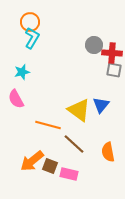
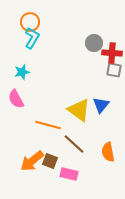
gray circle: moved 2 px up
brown square: moved 5 px up
